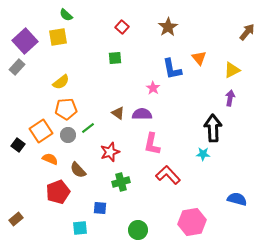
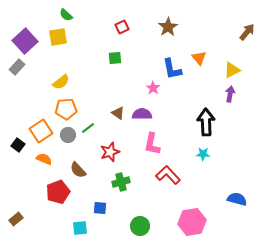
red square: rotated 24 degrees clockwise
purple arrow: moved 4 px up
black arrow: moved 7 px left, 6 px up
orange semicircle: moved 6 px left
green circle: moved 2 px right, 4 px up
